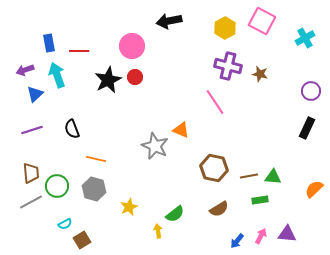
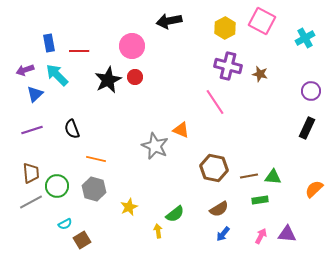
cyan arrow: rotated 25 degrees counterclockwise
blue arrow: moved 14 px left, 7 px up
